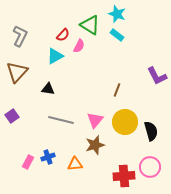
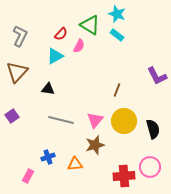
red semicircle: moved 2 px left, 1 px up
yellow circle: moved 1 px left, 1 px up
black semicircle: moved 2 px right, 2 px up
pink rectangle: moved 14 px down
